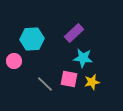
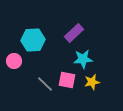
cyan hexagon: moved 1 px right, 1 px down
cyan star: moved 1 px down; rotated 12 degrees counterclockwise
pink square: moved 2 px left, 1 px down
